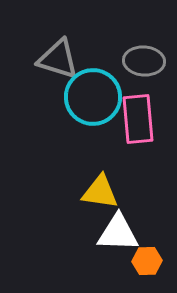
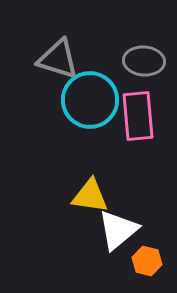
cyan circle: moved 3 px left, 3 px down
pink rectangle: moved 3 px up
yellow triangle: moved 10 px left, 4 px down
white triangle: moved 3 px up; rotated 42 degrees counterclockwise
orange hexagon: rotated 16 degrees clockwise
